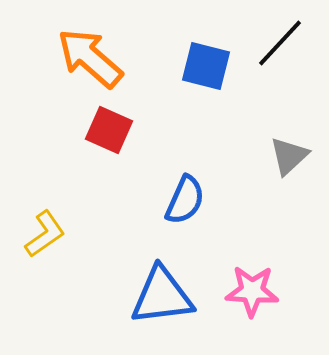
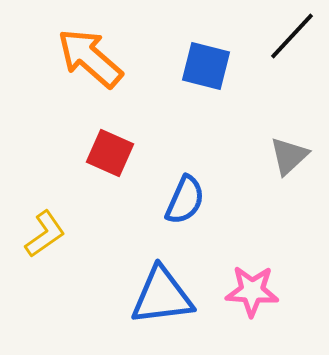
black line: moved 12 px right, 7 px up
red square: moved 1 px right, 23 px down
